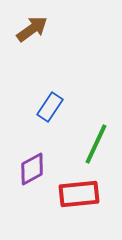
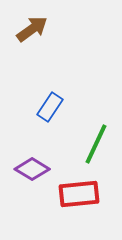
purple diamond: rotated 60 degrees clockwise
